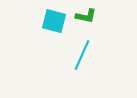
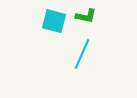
cyan line: moved 1 px up
